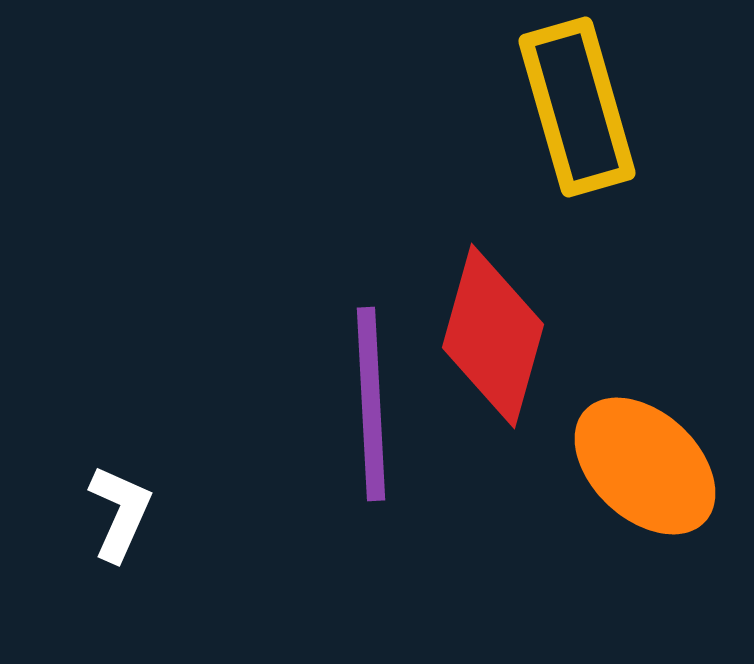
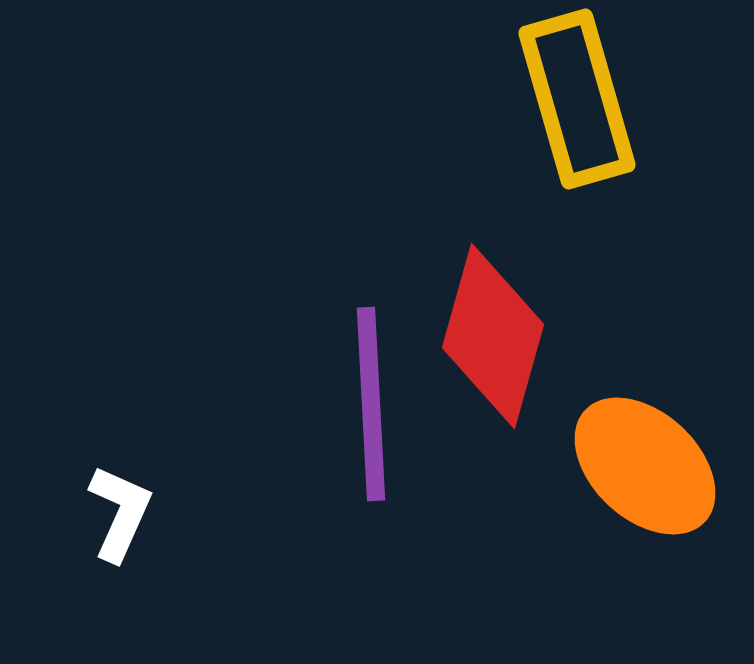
yellow rectangle: moved 8 px up
